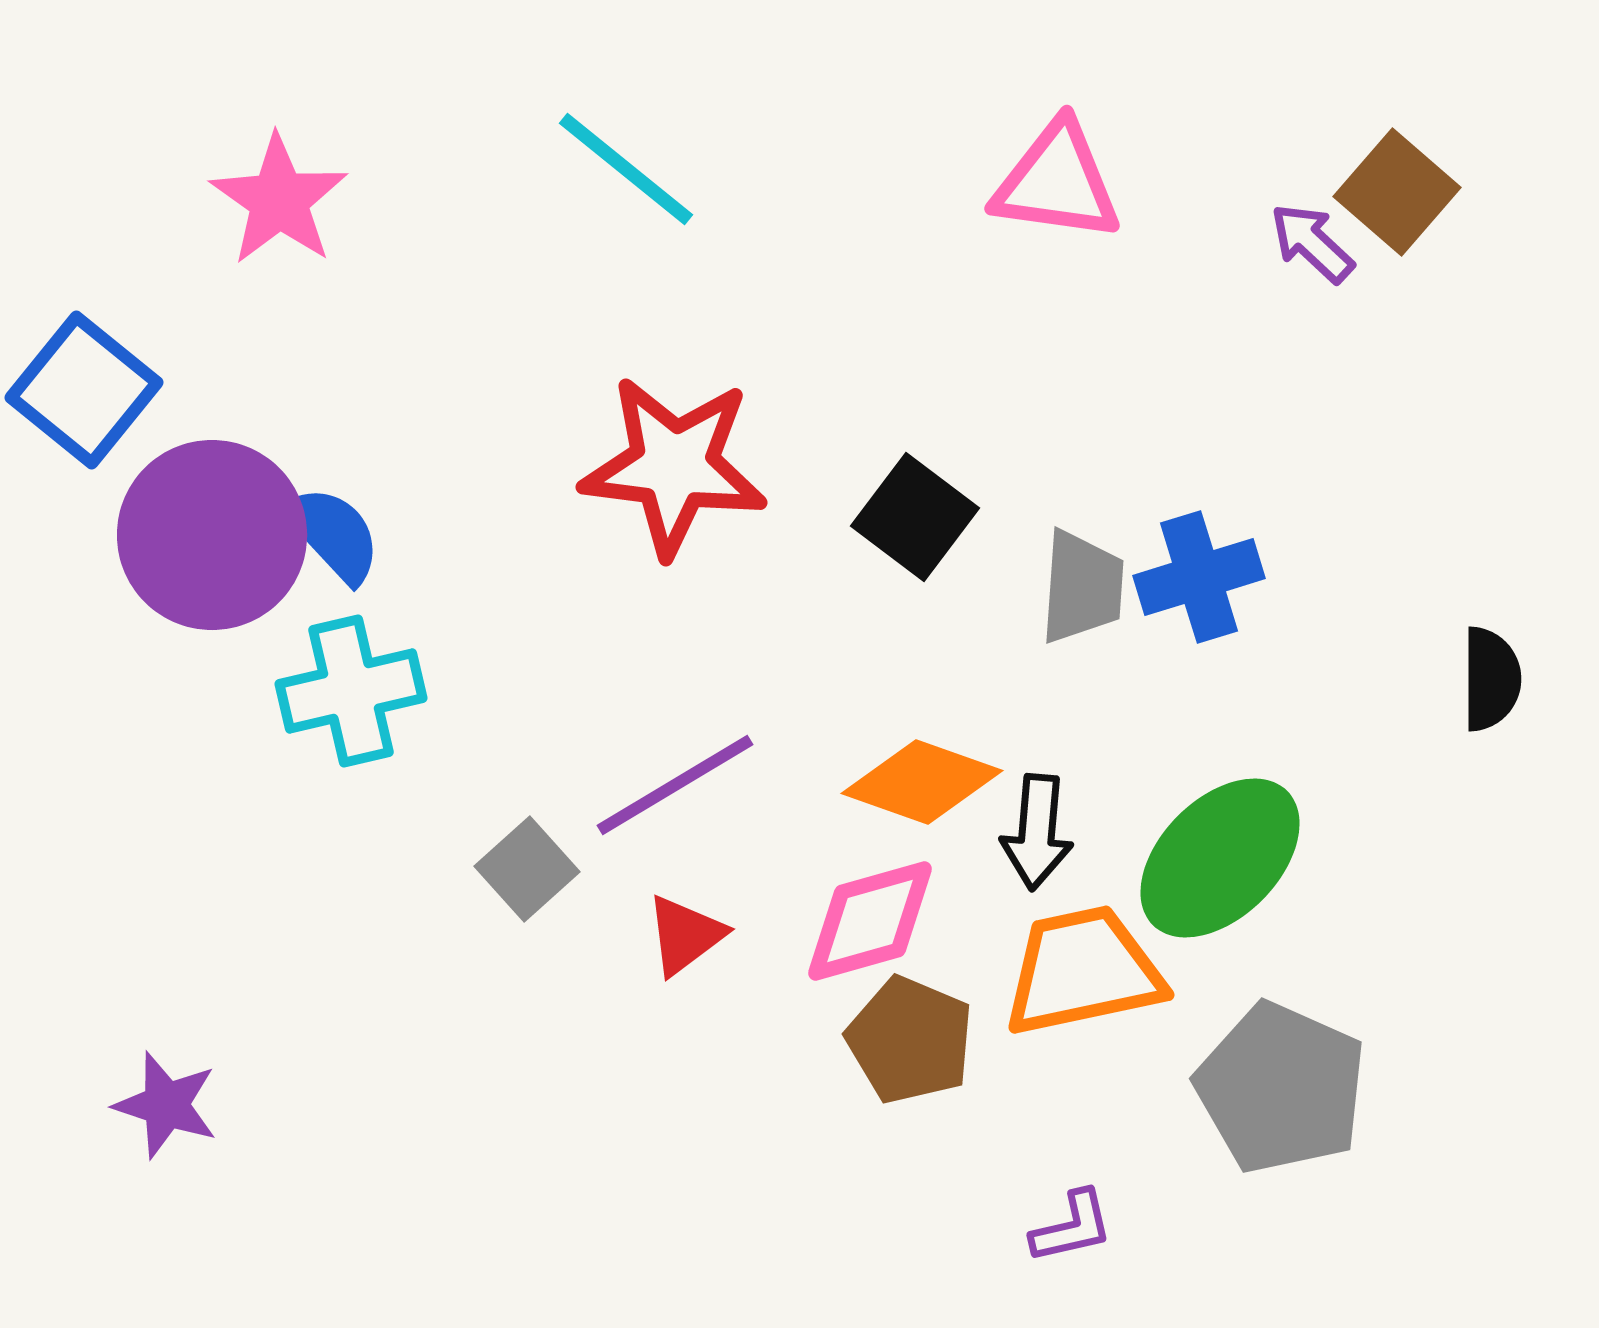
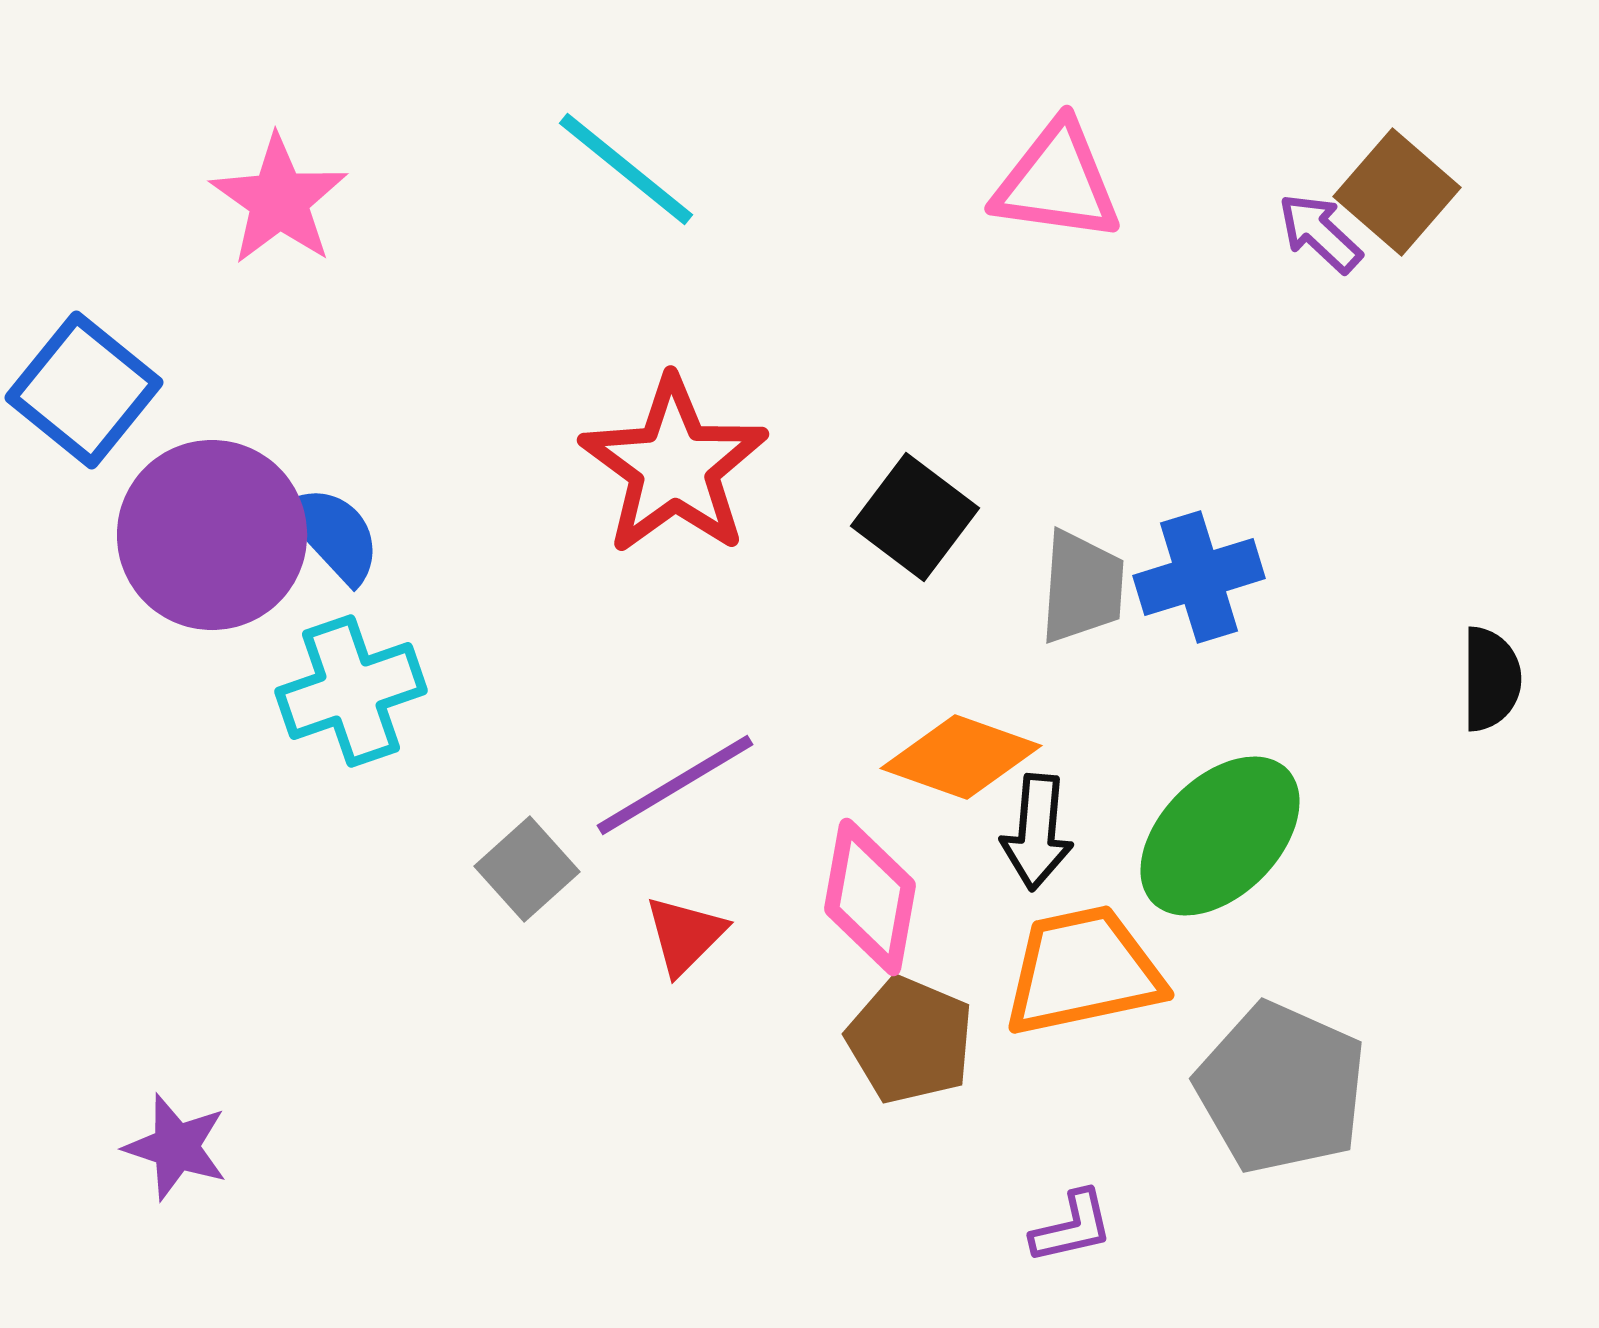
purple arrow: moved 8 px right, 10 px up
red star: rotated 29 degrees clockwise
cyan cross: rotated 6 degrees counterclockwise
orange diamond: moved 39 px right, 25 px up
green ellipse: moved 22 px up
pink diamond: moved 24 px up; rotated 64 degrees counterclockwise
red triangle: rotated 8 degrees counterclockwise
purple star: moved 10 px right, 42 px down
